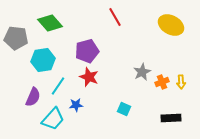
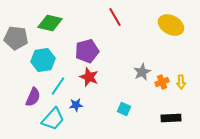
green diamond: rotated 35 degrees counterclockwise
